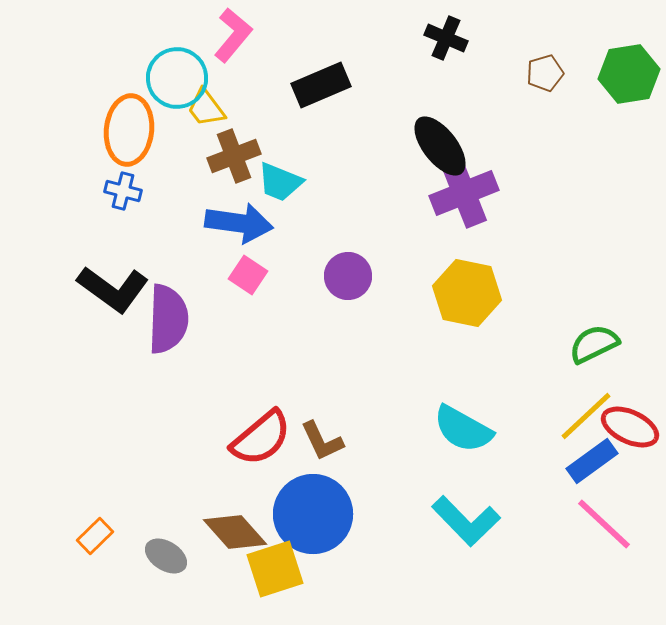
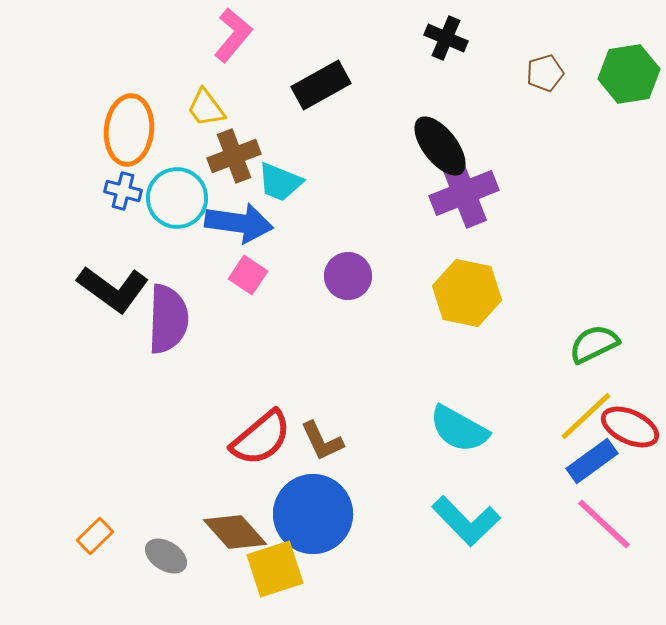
cyan circle: moved 120 px down
black rectangle: rotated 6 degrees counterclockwise
cyan semicircle: moved 4 px left
